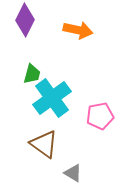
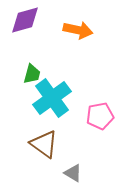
purple diamond: rotated 48 degrees clockwise
